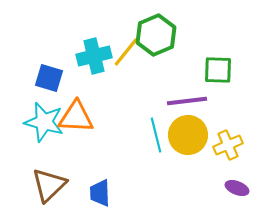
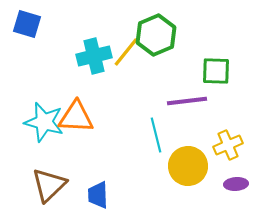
green square: moved 2 px left, 1 px down
blue square: moved 22 px left, 54 px up
yellow circle: moved 31 px down
purple ellipse: moved 1 px left, 4 px up; rotated 25 degrees counterclockwise
blue trapezoid: moved 2 px left, 2 px down
